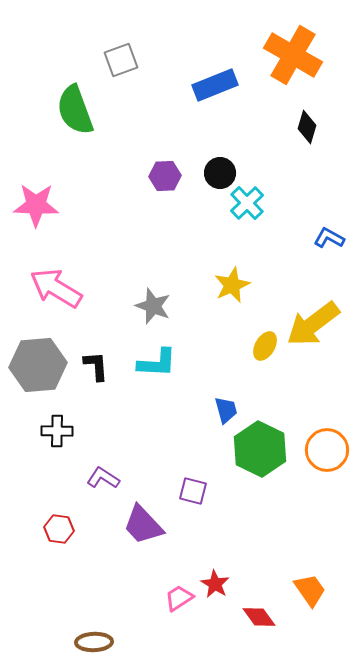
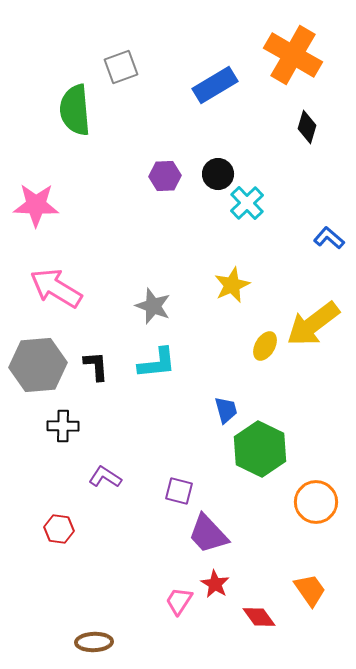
gray square: moved 7 px down
blue rectangle: rotated 9 degrees counterclockwise
green semicircle: rotated 15 degrees clockwise
black circle: moved 2 px left, 1 px down
blue L-shape: rotated 12 degrees clockwise
cyan L-shape: rotated 9 degrees counterclockwise
black cross: moved 6 px right, 5 px up
orange circle: moved 11 px left, 52 px down
purple L-shape: moved 2 px right, 1 px up
purple square: moved 14 px left
purple trapezoid: moved 65 px right, 9 px down
pink trapezoid: moved 3 px down; rotated 24 degrees counterclockwise
